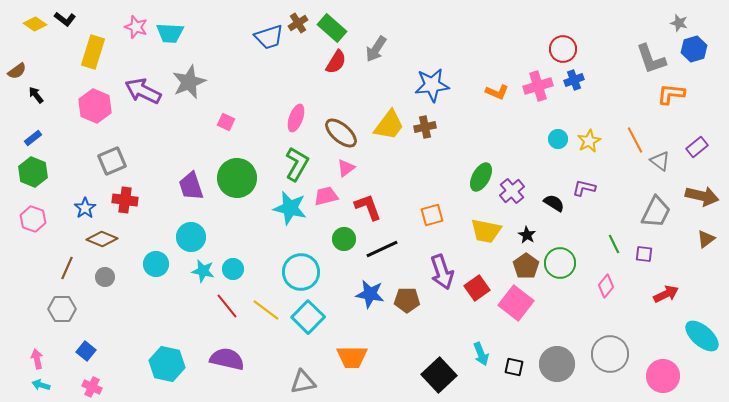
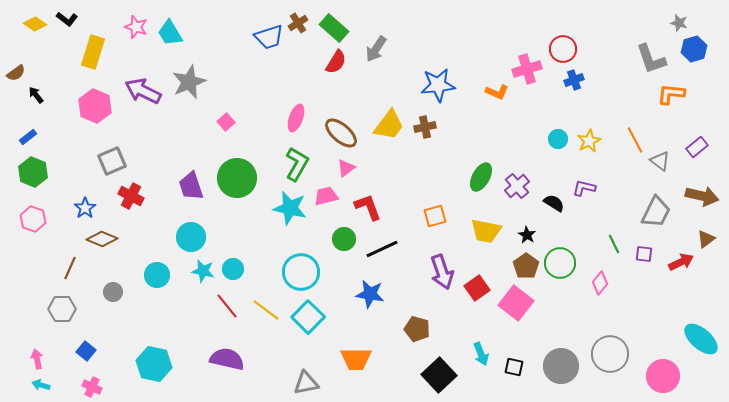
black L-shape at (65, 19): moved 2 px right
green rectangle at (332, 28): moved 2 px right
cyan trapezoid at (170, 33): rotated 56 degrees clockwise
brown semicircle at (17, 71): moved 1 px left, 2 px down
blue star at (432, 85): moved 6 px right
pink cross at (538, 86): moved 11 px left, 17 px up
pink square at (226, 122): rotated 24 degrees clockwise
blue rectangle at (33, 138): moved 5 px left, 1 px up
purple cross at (512, 191): moved 5 px right, 5 px up
red cross at (125, 200): moved 6 px right, 4 px up; rotated 20 degrees clockwise
orange square at (432, 215): moved 3 px right, 1 px down
cyan circle at (156, 264): moved 1 px right, 11 px down
brown line at (67, 268): moved 3 px right
gray circle at (105, 277): moved 8 px right, 15 px down
pink diamond at (606, 286): moved 6 px left, 3 px up
red arrow at (666, 294): moved 15 px right, 32 px up
brown pentagon at (407, 300): moved 10 px right, 29 px down; rotated 15 degrees clockwise
cyan ellipse at (702, 336): moved 1 px left, 3 px down
orange trapezoid at (352, 357): moved 4 px right, 2 px down
cyan hexagon at (167, 364): moved 13 px left
gray circle at (557, 364): moved 4 px right, 2 px down
gray triangle at (303, 382): moved 3 px right, 1 px down
